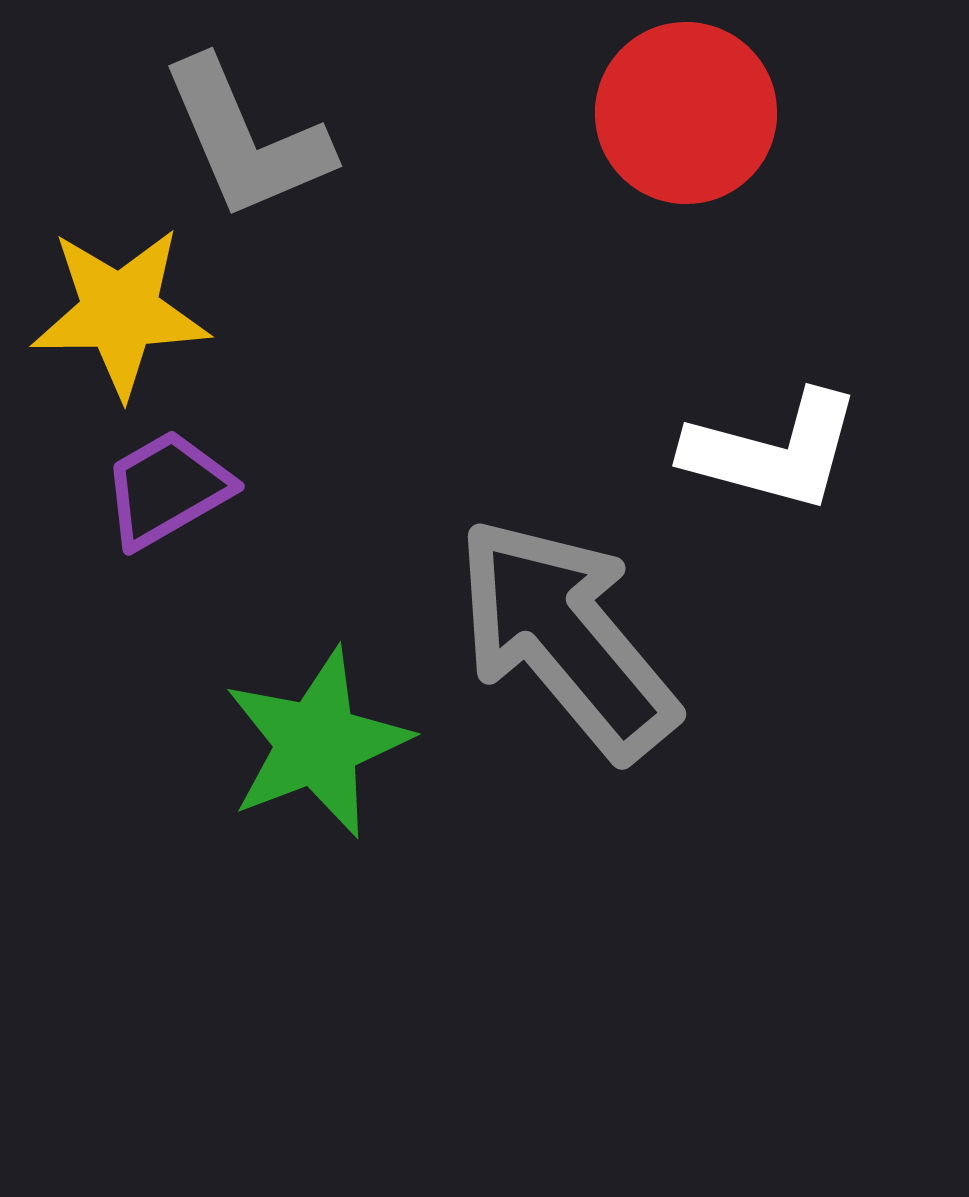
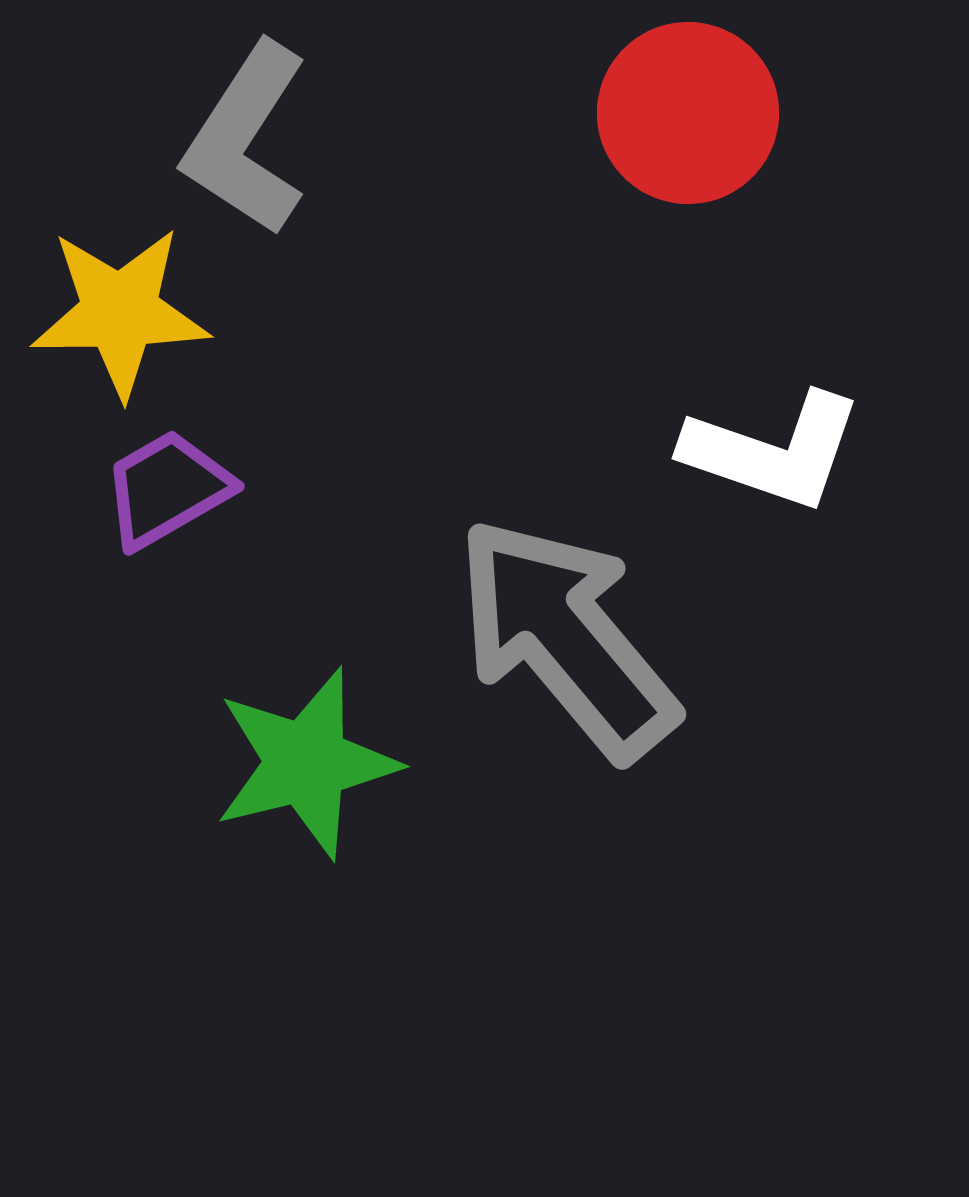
red circle: moved 2 px right
gray L-shape: rotated 56 degrees clockwise
white L-shape: rotated 4 degrees clockwise
green star: moved 11 px left, 20 px down; rotated 7 degrees clockwise
